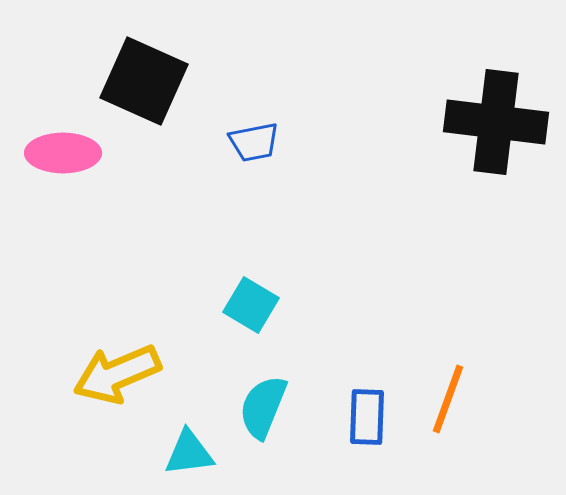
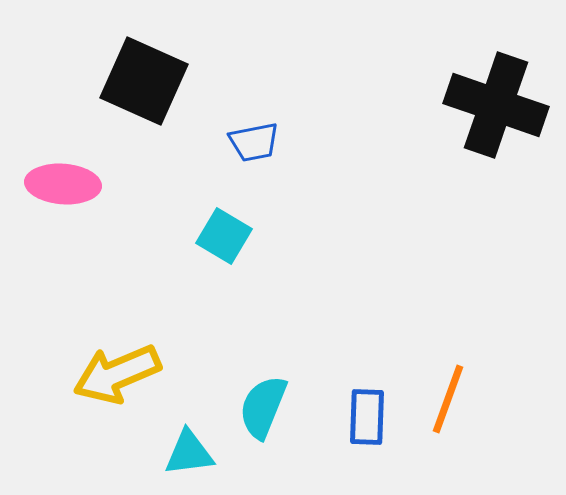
black cross: moved 17 px up; rotated 12 degrees clockwise
pink ellipse: moved 31 px down; rotated 4 degrees clockwise
cyan square: moved 27 px left, 69 px up
